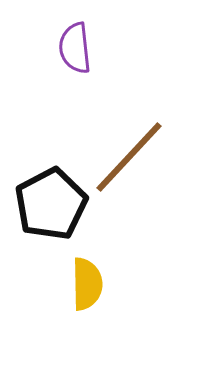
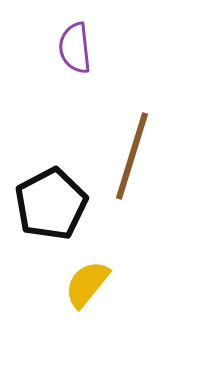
brown line: moved 3 px right, 1 px up; rotated 26 degrees counterclockwise
yellow semicircle: rotated 140 degrees counterclockwise
